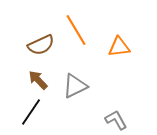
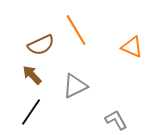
orange triangle: moved 13 px right; rotated 30 degrees clockwise
brown arrow: moved 6 px left, 5 px up
